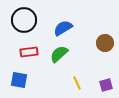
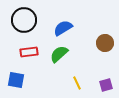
blue square: moved 3 px left
